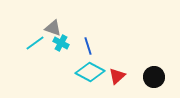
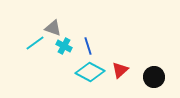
cyan cross: moved 3 px right, 3 px down
red triangle: moved 3 px right, 6 px up
